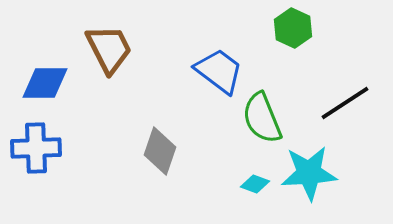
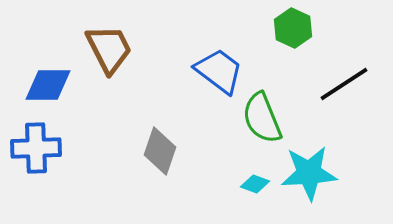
blue diamond: moved 3 px right, 2 px down
black line: moved 1 px left, 19 px up
